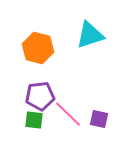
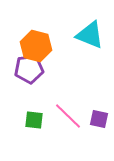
cyan triangle: rotated 40 degrees clockwise
orange hexagon: moved 2 px left, 2 px up
purple pentagon: moved 11 px left, 27 px up
pink line: moved 2 px down
